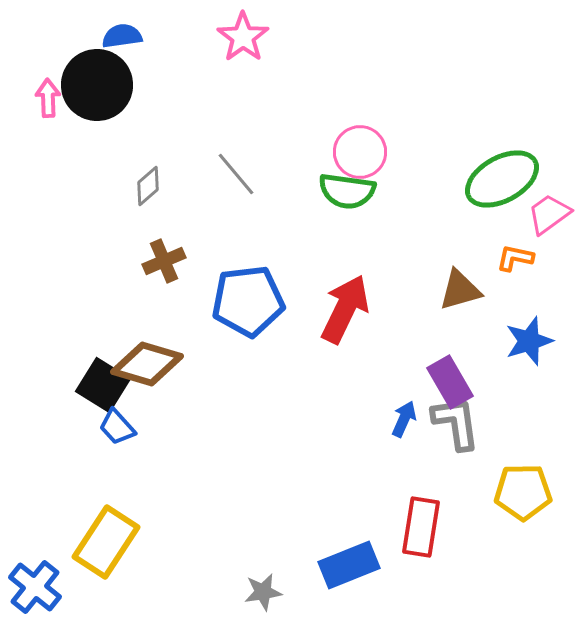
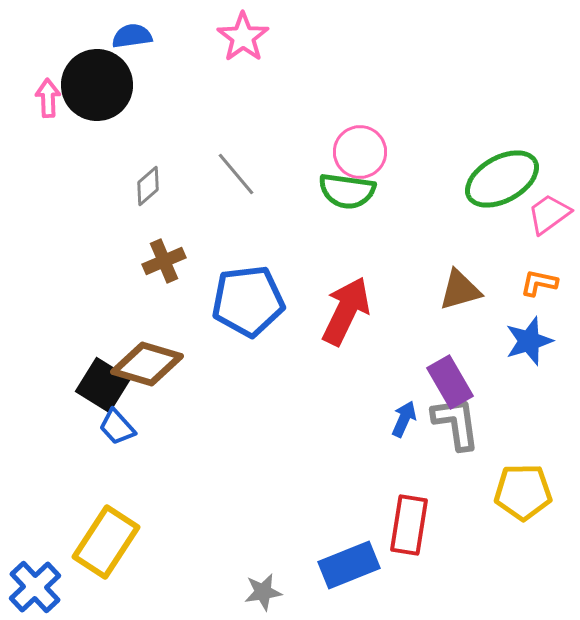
blue semicircle: moved 10 px right
orange L-shape: moved 24 px right, 25 px down
red arrow: moved 1 px right, 2 px down
red rectangle: moved 12 px left, 2 px up
blue cross: rotated 8 degrees clockwise
